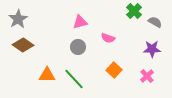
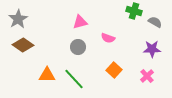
green cross: rotated 28 degrees counterclockwise
